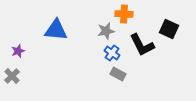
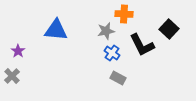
black square: rotated 18 degrees clockwise
purple star: rotated 16 degrees counterclockwise
gray rectangle: moved 4 px down
